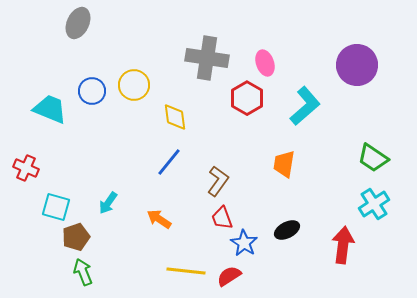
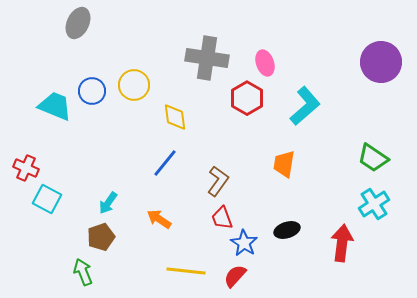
purple circle: moved 24 px right, 3 px up
cyan trapezoid: moved 5 px right, 3 px up
blue line: moved 4 px left, 1 px down
cyan square: moved 9 px left, 8 px up; rotated 12 degrees clockwise
black ellipse: rotated 10 degrees clockwise
brown pentagon: moved 25 px right
red arrow: moved 1 px left, 2 px up
red semicircle: moved 6 px right; rotated 15 degrees counterclockwise
